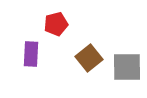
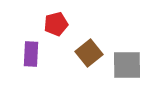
brown square: moved 5 px up
gray square: moved 2 px up
